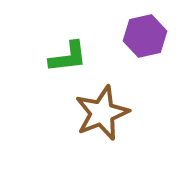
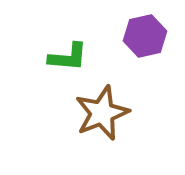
green L-shape: rotated 12 degrees clockwise
